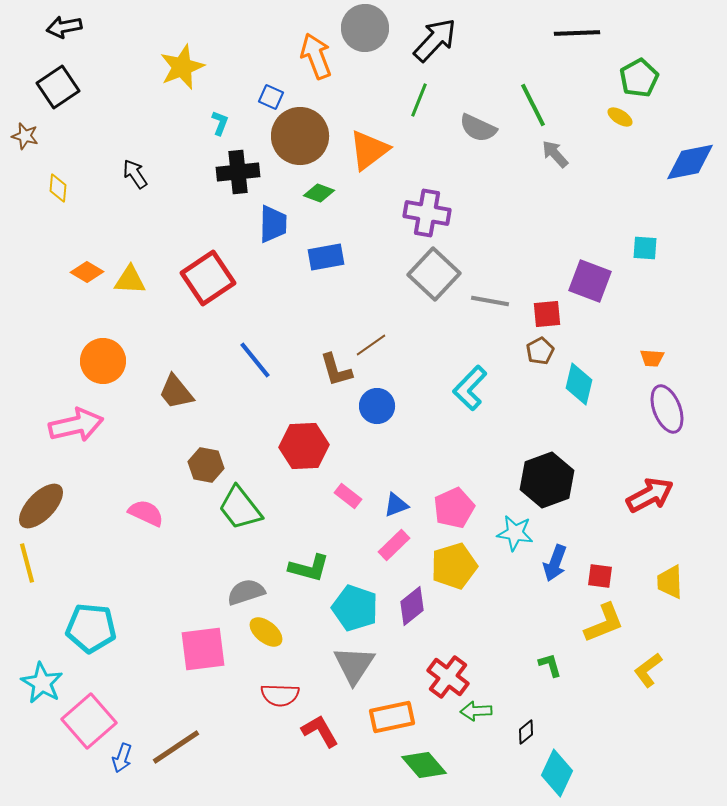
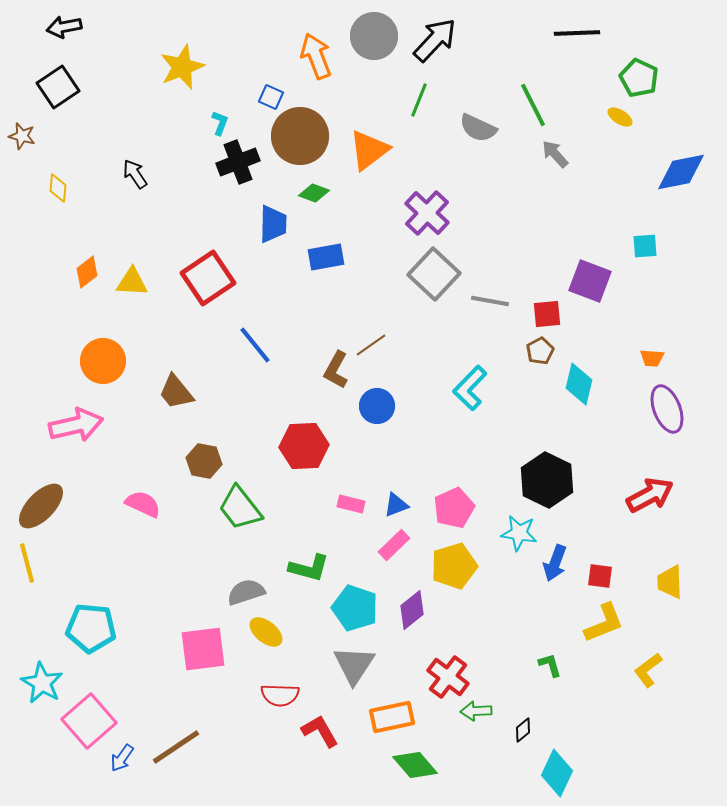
gray circle at (365, 28): moved 9 px right, 8 px down
green pentagon at (639, 78): rotated 18 degrees counterclockwise
brown star at (25, 136): moved 3 px left
blue diamond at (690, 162): moved 9 px left, 10 px down
black cross at (238, 172): moved 10 px up; rotated 15 degrees counterclockwise
green diamond at (319, 193): moved 5 px left
purple cross at (427, 213): rotated 33 degrees clockwise
cyan square at (645, 248): moved 2 px up; rotated 8 degrees counterclockwise
orange diamond at (87, 272): rotated 68 degrees counterclockwise
yellow triangle at (130, 280): moved 2 px right, 2 px down
blue line at (255, 360): moved 15 px up
brown L-shape at (336, 370): rotated 45 degrees clockwise
brown hexagon at (206, 465): moved 2 px left, 4 px up
black hexagon at (547, 480): rotated 14 degrees counterclockwise
pink rectangle at (348, 496): moved 3 px right, 8 px down; rotated 24 degrees counterclockwise
pink semicircle at (146, 513): moved 3 px left, 9 px up
cyan star at (515, 533): moved 4 px right
purple diamond at (412, 606): moved 4 px down
black diamond at (526, 732): moved 3 px left, 2 px up
blue arrow at (122, 758): rotated 16 degrees clockwise
green diamond at (424, 765): moved 9 px left
